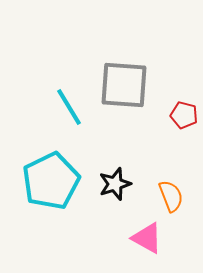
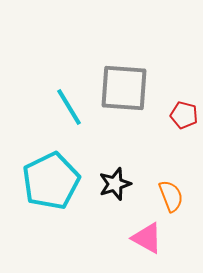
gray square: moved 3 px down
